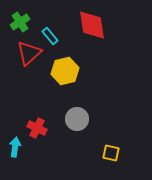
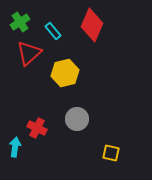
red diamond: rotated 32 degrees clockwise
cyan rectangle: moved 3 px right, 5 px up
yellow hexagon: moved 2 px down
